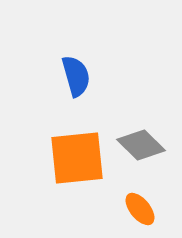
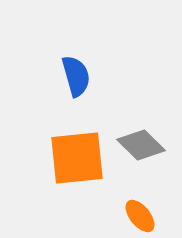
orange ellipse: moved 7 px down
